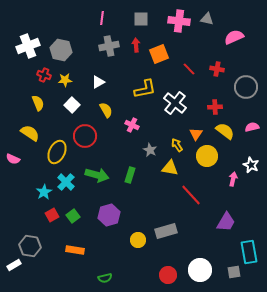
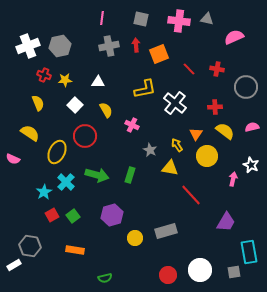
gray square at (141, 19): rotated 14 degrees clockwise
gray hexagon at (61, 50): moved 1 px left, 4 px up; rotated 25 degrees counterclockwise
white triangle at (98, 82): rotated 32 degrees clockwise
white square at (72, 105): moved 3 px right
purple hexagon at (109, 215): moved 3 px right
yellow circle at (138, 240): moved 3 px left, 2 px up
